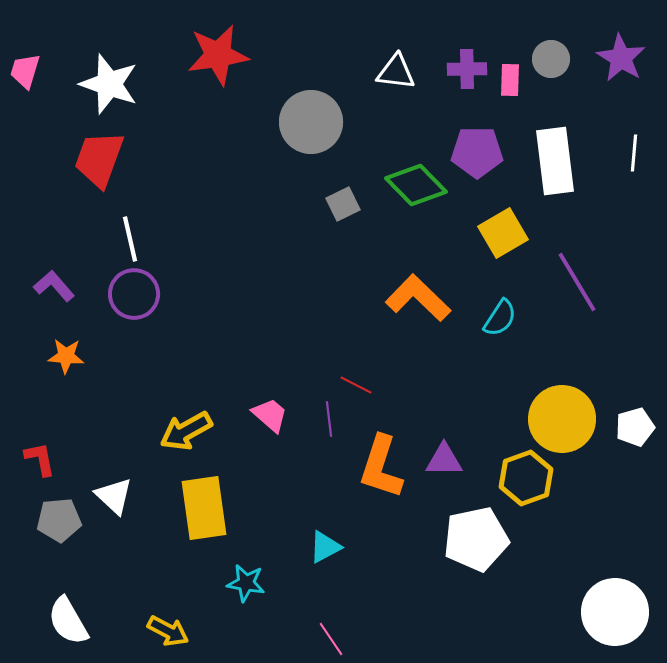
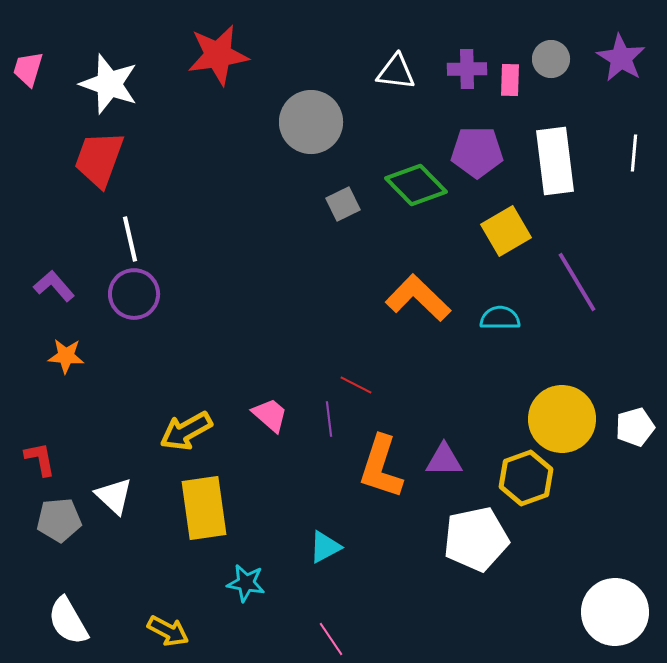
pink trapezoid at (25, 71): moved 3 px right, 2 px up
yellow square at (503, 233): moved 3 px right, 2 px up
cyan semicircle at (500, 318): rotated 123 degrees counterclockwise
